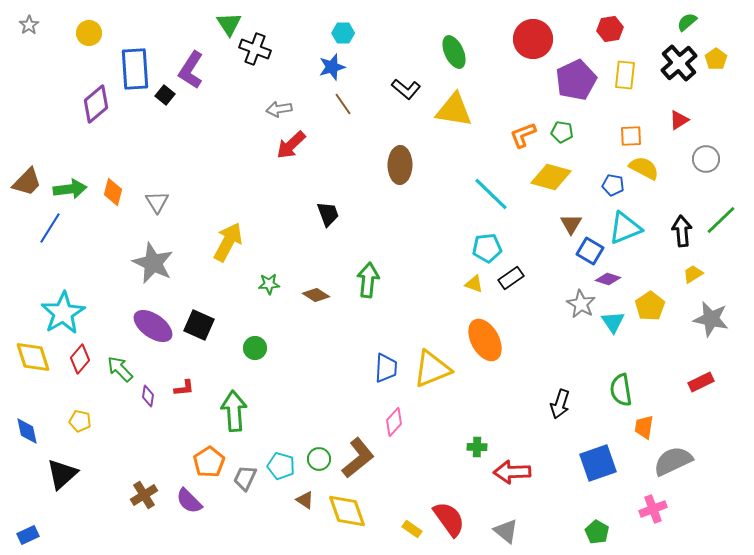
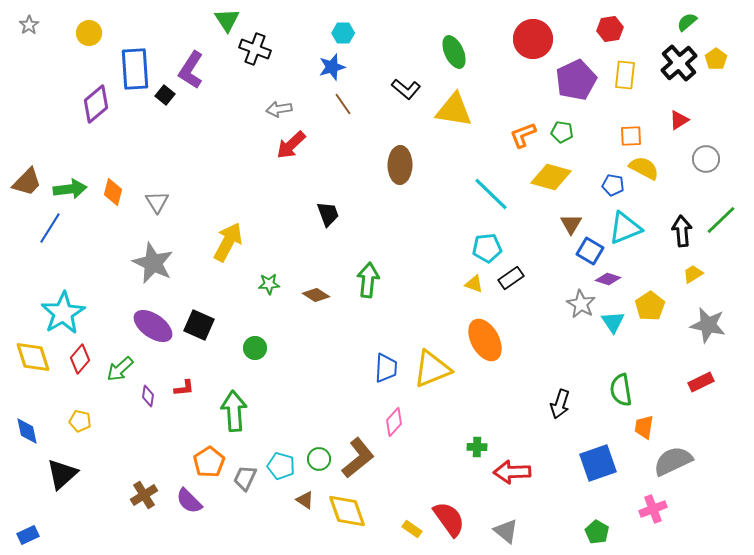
green triangle at (229, 24): moved 2 px left, 4 px up
gray star at (711, 319): moved 3 px left, 6 px down
green arrow at (120, 369): rotated 88 degrees counterclockwise
